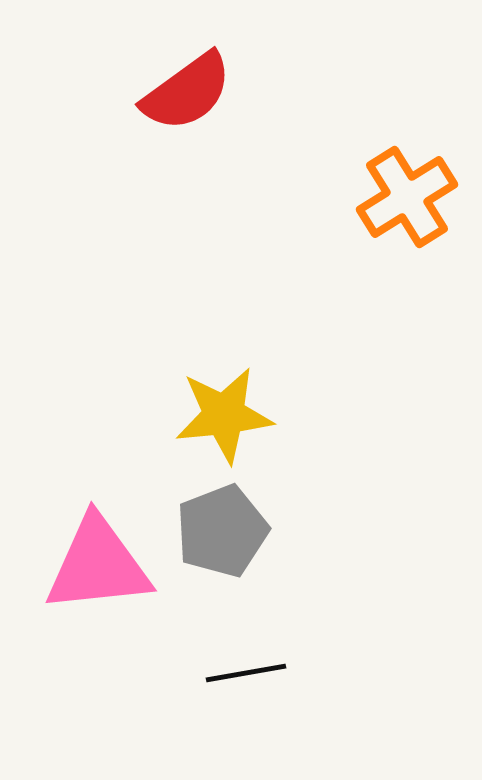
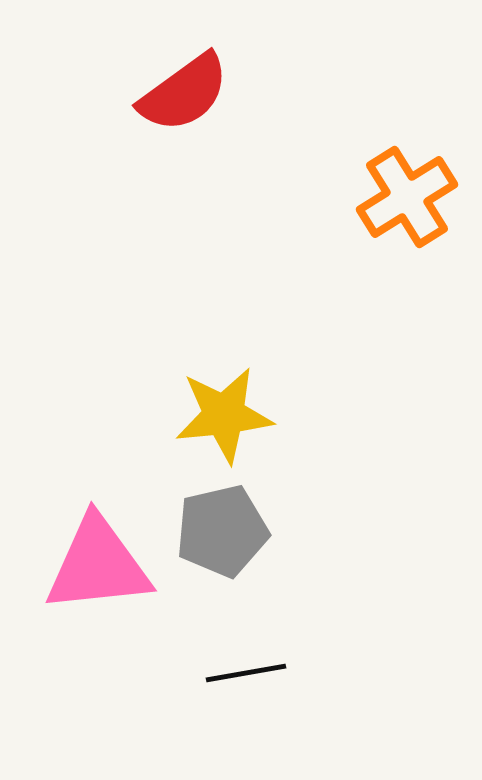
red semicircle: moved 3 px left, 1 px down
gray pentagon: rotated 8 degrees clockwise
